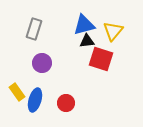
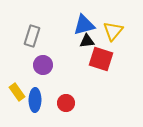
gray rectangle: moved 2 px left, 7 px down
purple circle: moved 1 px right, 2 px down
blue ellipse: rotated 15 degrees counterclockwise
